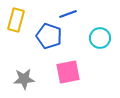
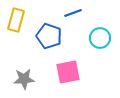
blue line: moved 5 px right, 1 px up
